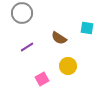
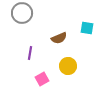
brown semicircle: rotated 56 degrees counterclockwise
purple line: moved 3 px right, 6 px down; rotated 48 degrees counterclockwise
